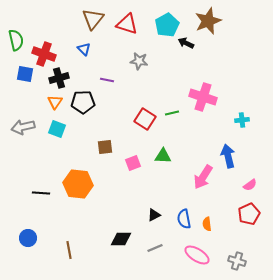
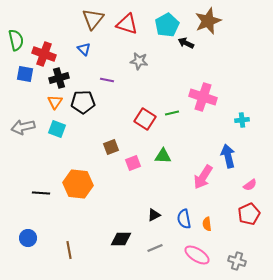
brown square: moved 6 px right; rotated 14 degrees counterclockwise
